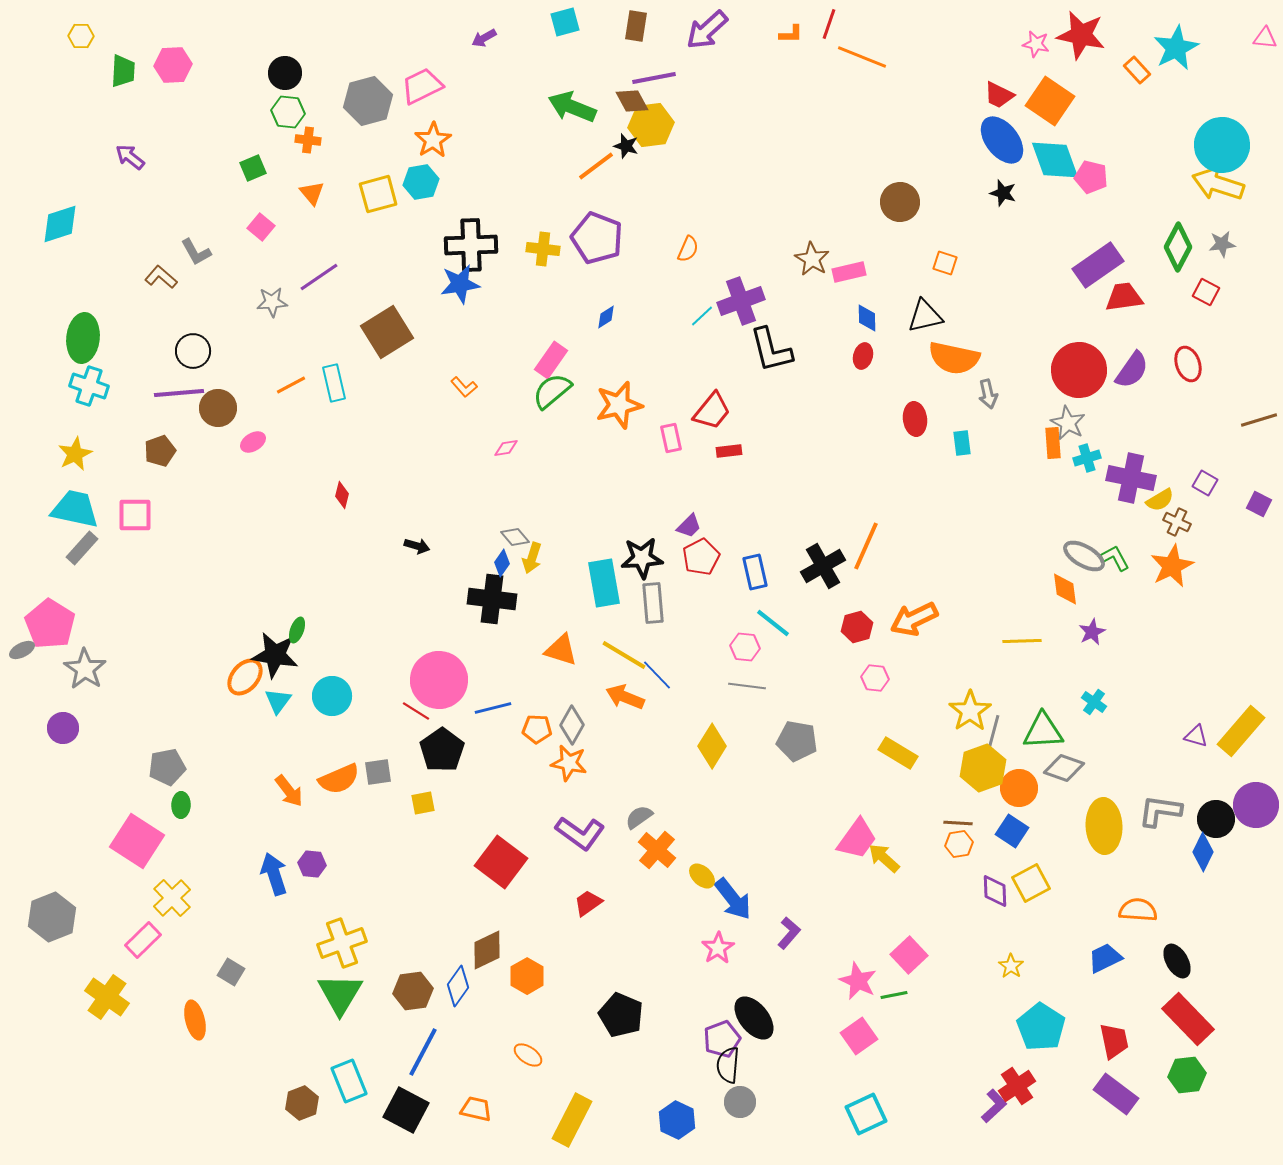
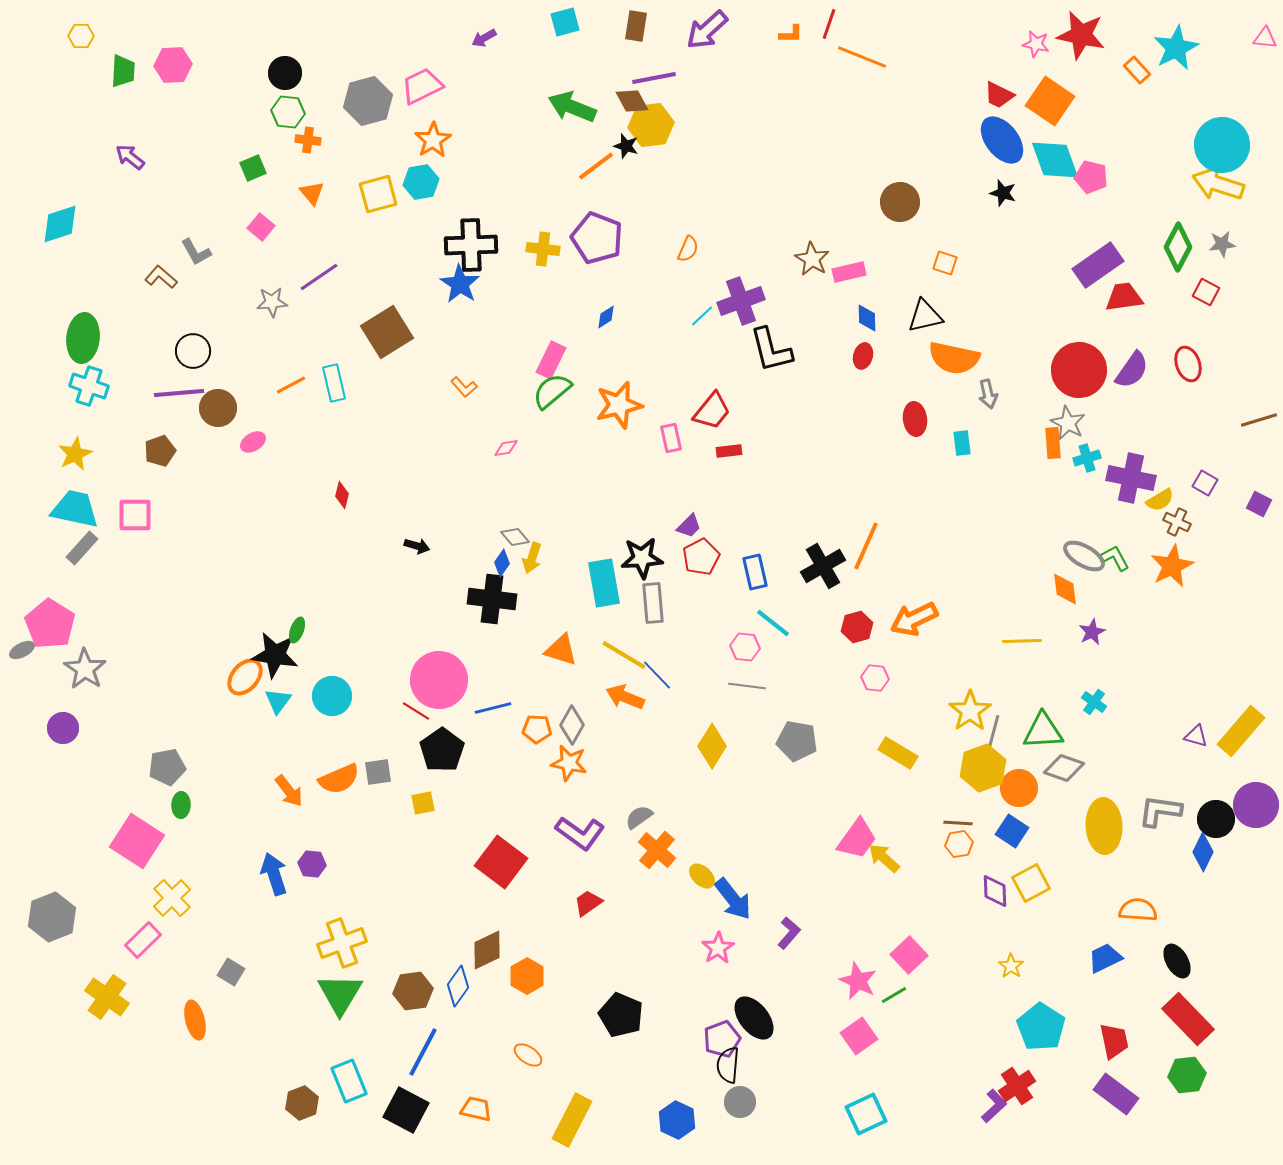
blue star at (460, 284): rotated 30 degrees counterclockwise
pink rectangle at (551, 360): rotated 9 degrees counterclockwise
green line at (894, 995): rotated 20 degrees counterclockwise
